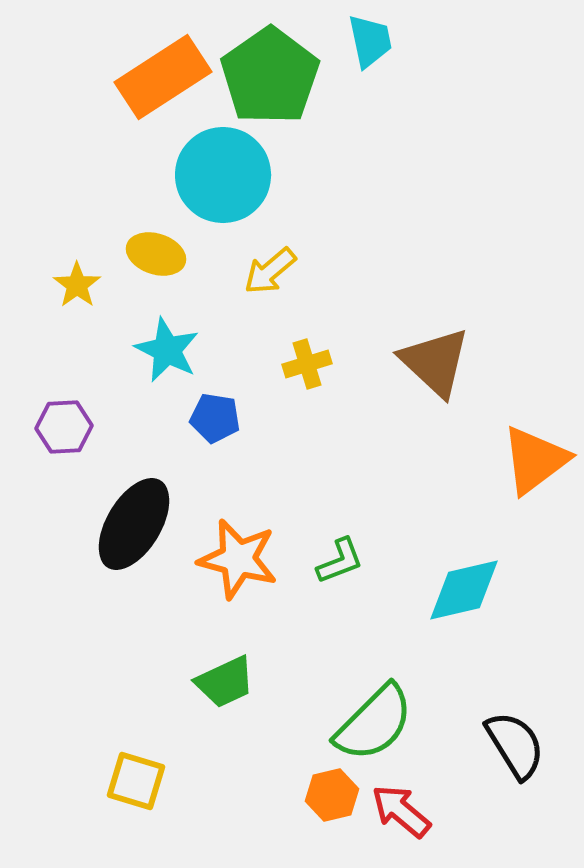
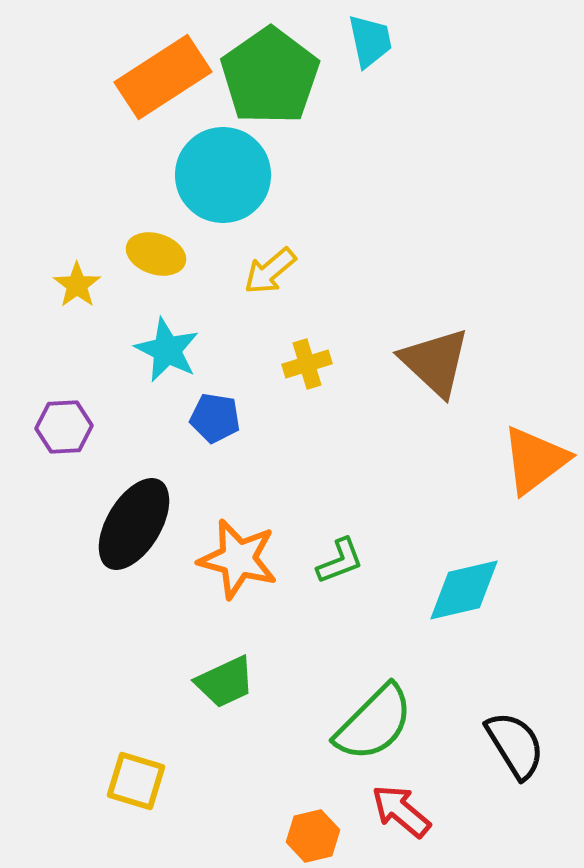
orange hexagon: moved 19 px left, 41 px down
